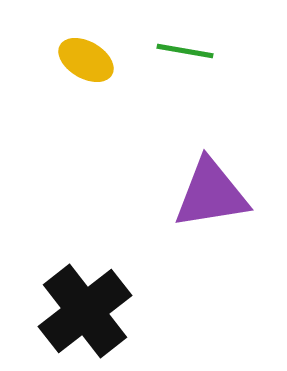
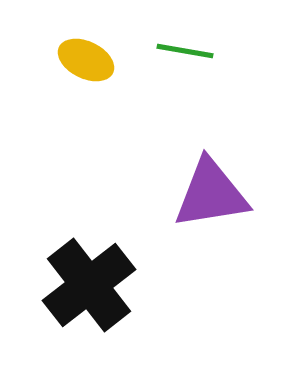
yellow ellipse: rotated 4 degrees counterclockwise
black cross: moved 4 px right, 26 px up
